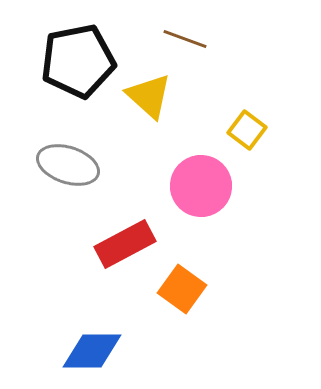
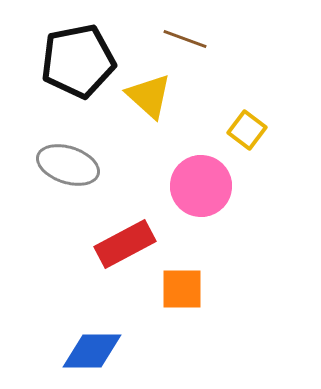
orange square: rotated 36 degrees counterclockwise
